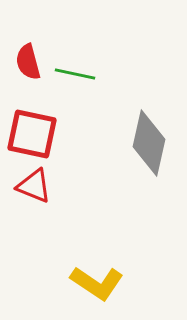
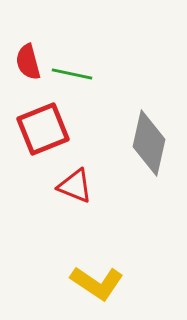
green line: moved 3 px left
red square: moved 11 px right, 5 px up; rotated 34 degrees counterclockwise
red triangle: moved 41 px right
